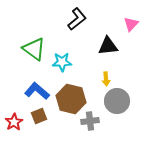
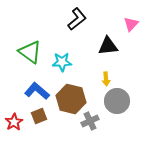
green triangle: moved 4 px left, 3 px down
gray cross: rotated 18 degrees counterclockwise
